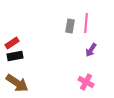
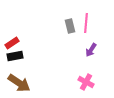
gray rectangle: rotated 24 degrees counterclockwise
brown arrow: moved 2 px right
